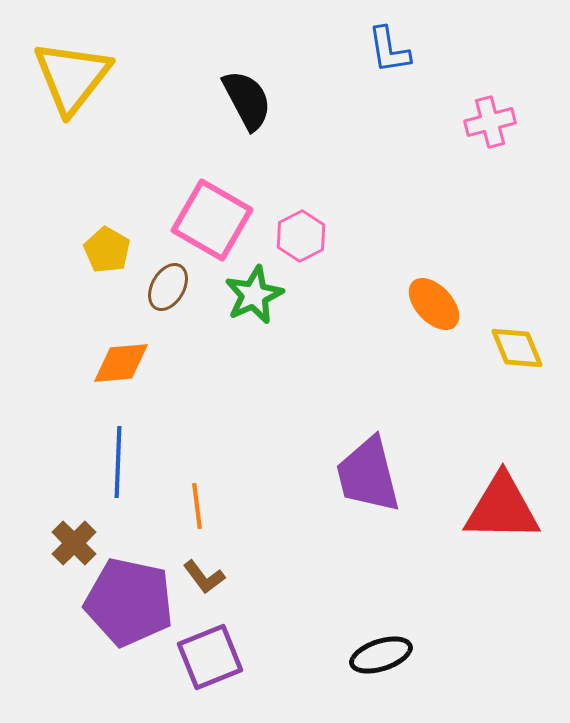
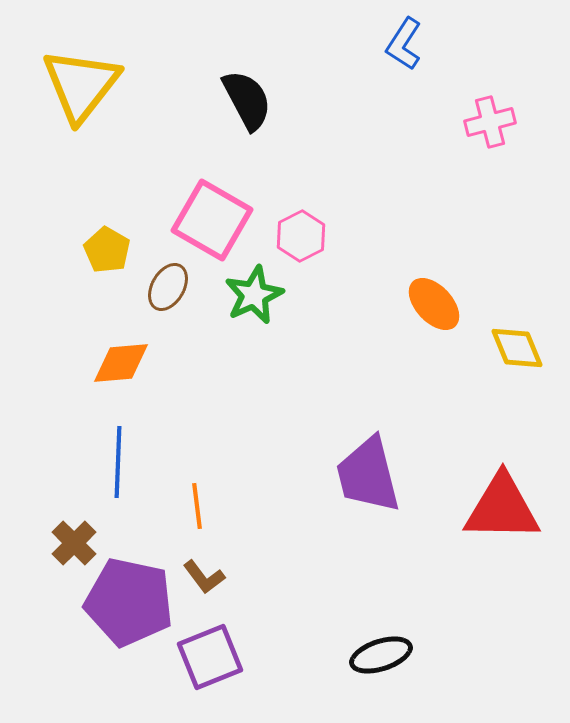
blue L-shape: moved 15 px right, 6 px up; rotated 42 degrees clockwise
yellow triangle: moved 9 px right, 8 px down
